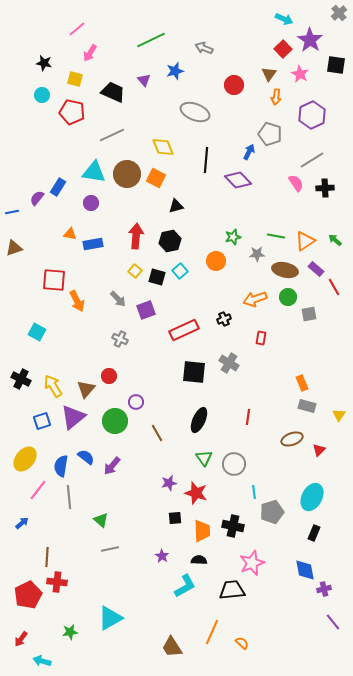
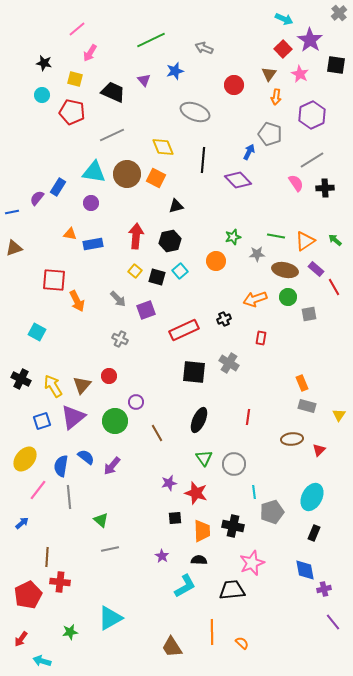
black line at (206, 160): moved 3 px left
brown triangle at (86, 389): moved 4 px left, 4 px up
brown ellipse at (292, 439): rotated 15 degrees clockwise
red cross at (57, 582): moved 3 px right
orange line at (212, 632): rotated 25 degrees counterclockwise
